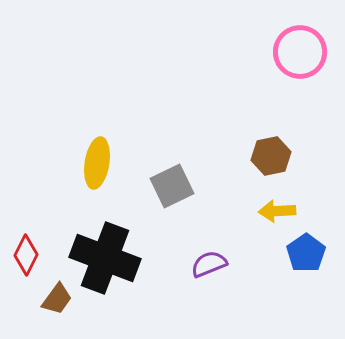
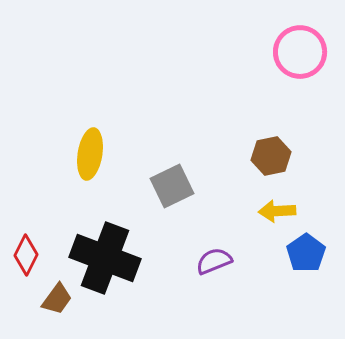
yellow ellipse: moved 7 px left, 9 px up
purple semicircle: moved 5 px right, 3 px up
